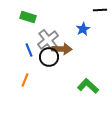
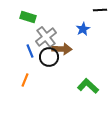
gray cross: moved 2 px left, 3 px up
blue line: moved 1 px right, 1 px down
